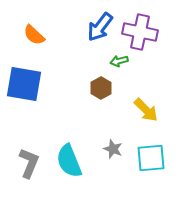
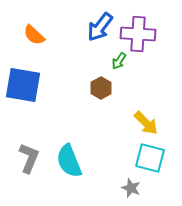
purple cross: moved 2 px left, 2 px down; rotated 8 degrees counterclockwise
green arrow: rotated 42 degrees counterclockwise
blue square: moved 1 px left, 1 px down
yellow arrow: moved 13 px down
gray star: moved 18 px right, 39 px down
cyan square: moved 1 px left; rotated 20 degrees clockwise
gray L-shape: moved 5 px up
